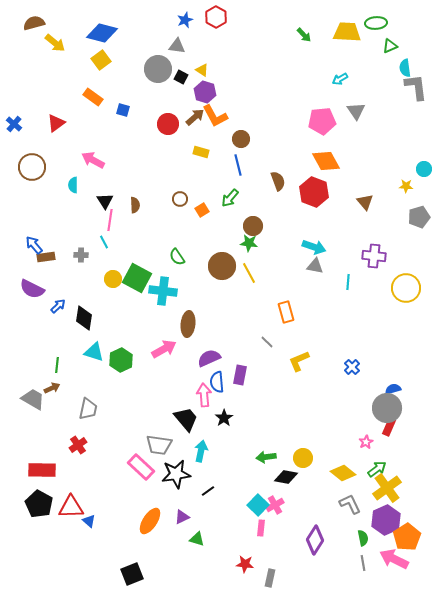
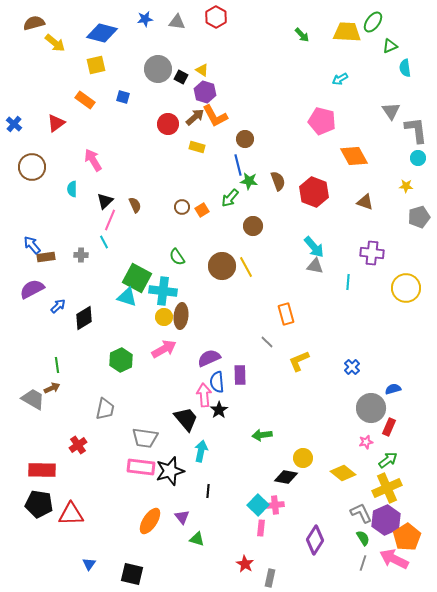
blue star at (185, 20): moved 40 px left, 1 px up; rotated 14 degrees clockwise
green ellipse at (376, 23): moved 3 px left, 1 px up; rotated 50 degrees counterclockwise
green arrow at (304, 35): moved 2 px left
gray triangle at (177, 46): moved 24 px up
yellow square at (101, 60): moved 5 px left, 5 px down; rotated 24 degrees clockwise
gray L-shape at (416, 87): moved 43 px down
orange rectangle at (93, 97): moved 8 px left, 3 px down
blue square at (123, 110): moved 13 px up
gray triangle at (356, 111): moved 35 px right
pink pentagon at (322, 121): rotated 20 degrees clockwise
brown circle at (241, 139): moved 4 px right
yellow rectangle at (201, 152): moved 4 px left, 5 px up
pink arrow at (93, 160): rotated 30 degrees clockwise
orange diamond at (326, 161): moved 28 px right, 5 px up
cyan circle at (424, 169): moved 6 px left, 11 px up
cyan semicircle at (73, 185): moved 1 px left, 4 px down
brown circle at (180, 199): moved 2 px right, 8 px down
black triangle at (105, 201): rotated 18 degrees clockwise
brown triangle at (365, 202): rotated 30 degrees counterclockwise
brown semicircle at (135, 205): rotated 21 degrees counterclockwise
pink line at (110, 220): rotated 15 degrees clockwise
green star at (249, 243): moved 62 px up
blue arrow at (34, 245): moved 2 px left
cyan arrow at (314, 247): rotated 30 degrees clockwise
purple cross at (374, 256): moved 2 px left, 3 px up
yellow line at (249, 273): moved 3 px left, 6 px up
yellow circle at (113, 279): moved 51 px right, 38 px down
purple semicircle at (32, 289): rotated 125 degrees clockwise
orange rectangle at (286, 312): moved 2 px down
black diamond at (84, 318): rotated 50 degrees clockwise
brown ellipse at (188, 324): moved 7 px left, 8 px up
cyan triangle at (94, 352): moved 33 px right, 55 px up
green line at (57, 365): rotated 14 degrees counterclockwise
purple rectangle at (240, 375): rotated 12 degrees counterclockwise
gray circle at (387, 408): moved 16 px left
gray trapezoid at (88, 409): moved 17 px right
black star at (224, 418): moved 5 px left, 8 px up
pink star at (366, 442): rotated 16 degrees clockwise
gray trapezoid at (159, 445): moved 14 px left, 7 px up
green arrow at (266, 457): moved 4 px left, 22 px up
pink rectangle at (141, 467): rotated 36 degrees counterclockwise
green arrow at (377, 469): moved 11 px right, 9 px up
black star at (176, 474): moved 6 px left, 3 px up; rotated 8 degrees counterclockwise
yellow cross at (387, 488): rotated 12 degrees clockwise
black line at (208, 491): rotated 48 degrees counterclockwise
black pentagon at (39, 504): rotated 20 degrees counterclockwise
gray L-shape at (350, 504): moved 11 px right, 9 px down
pink cross at (275, 505): rotated 24 degrees clockwise
red triangle at (71, 507): moved 7 px down
purple triangle at (182, 517): rotated 42 degrees counterclockwise
blue triangle at (89, 521): moved 43 px down; rotated 24 degrees clockwise
green semicircle at (363, 538): rotated 21 degrees counterclockwise
gray line at (363, 563): rotated 28 degrees clockwise
red star at (245, 564): rotated 24 degrees clockwise
black square at (132, 574): rotated 35 degrees clockwise
